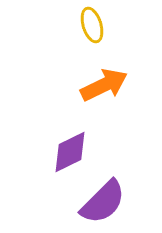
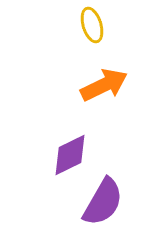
purple diamond: moved 3 px down
purple semicircle: rotated 15 degrees counterclockwise
